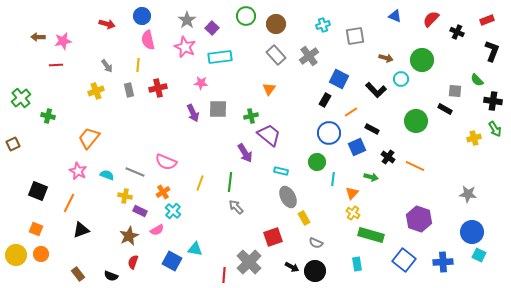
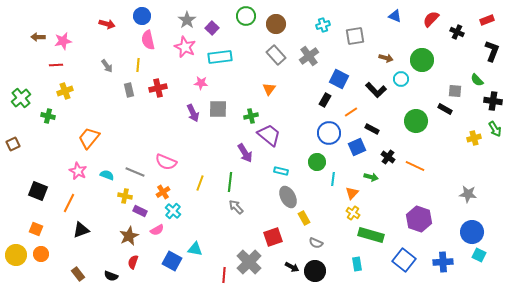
yellow cross at (96, 91): moved 31 px left
